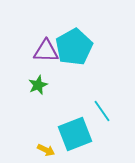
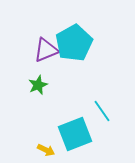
cyan pentagon: moved 4 px up
purple triangle: moved 1 px up; rotated 24 degrees counterclockwise
